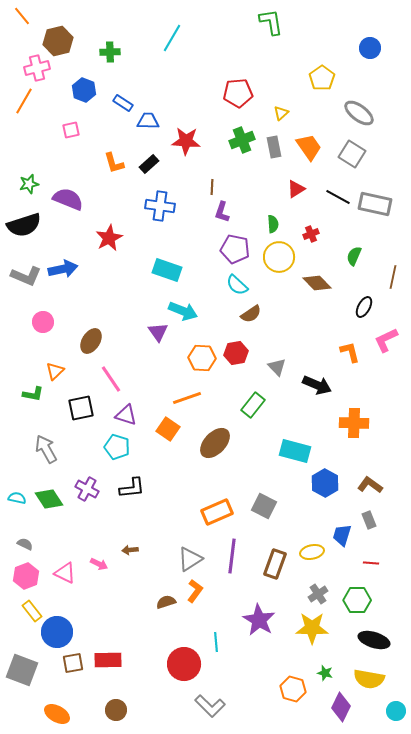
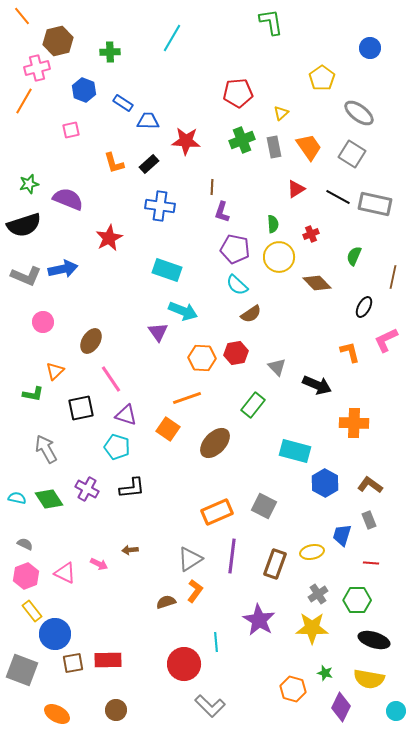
blue circle at (57, 632): moved 2 px left, 2 px down
